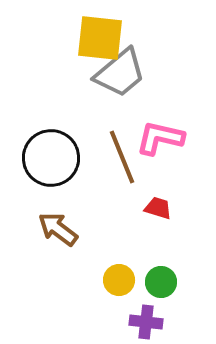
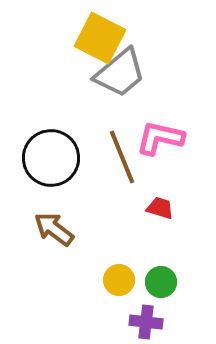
yellow square: rotated 21 degrees clockwise
red trapezoid: moved 2 px right
brown arrow: moved 4 px left
